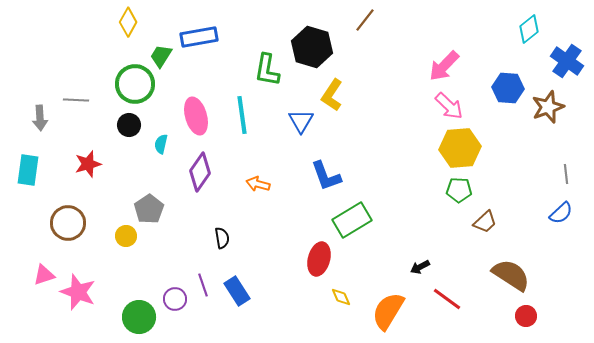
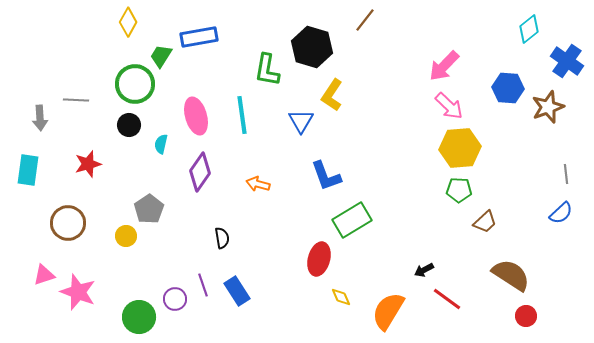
black arrow at (420, 267): moved 4 px right, 3 px down
